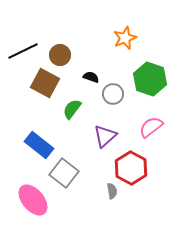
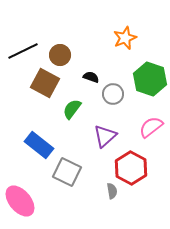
gray square: moved 3 px right, 1 px up; rotated 12 degrees counterclockwise
pink ellipse: moved 13 px left, 1 px down
